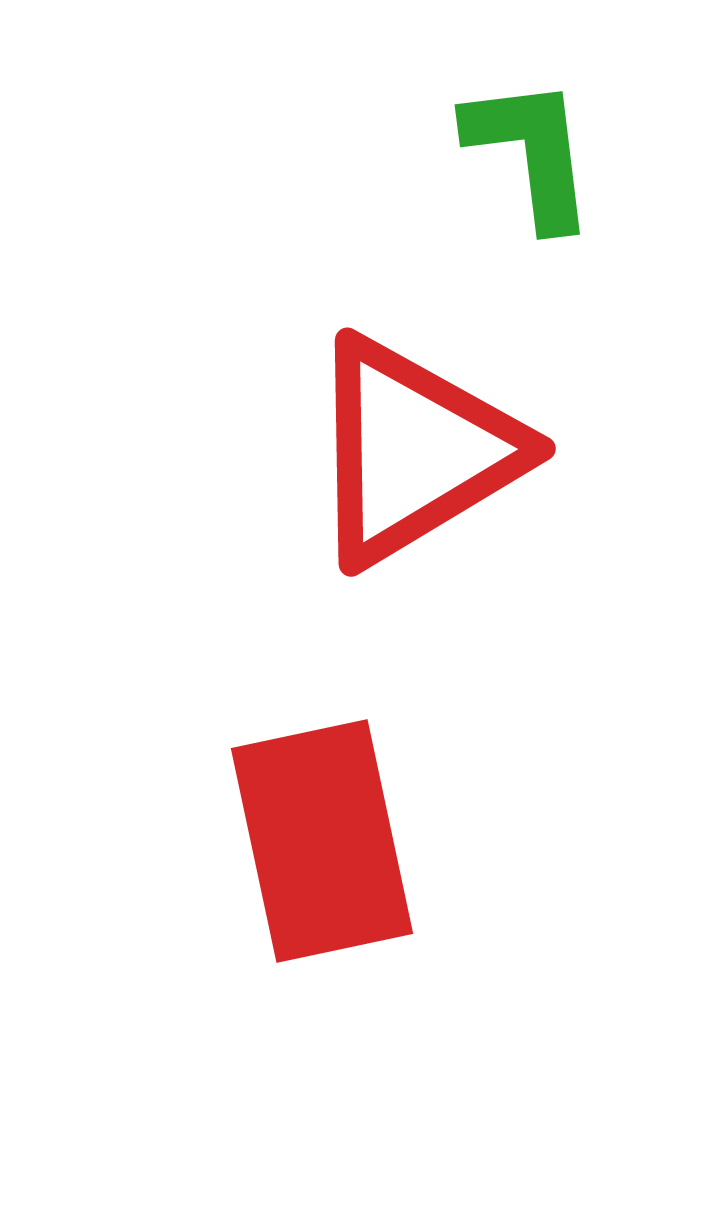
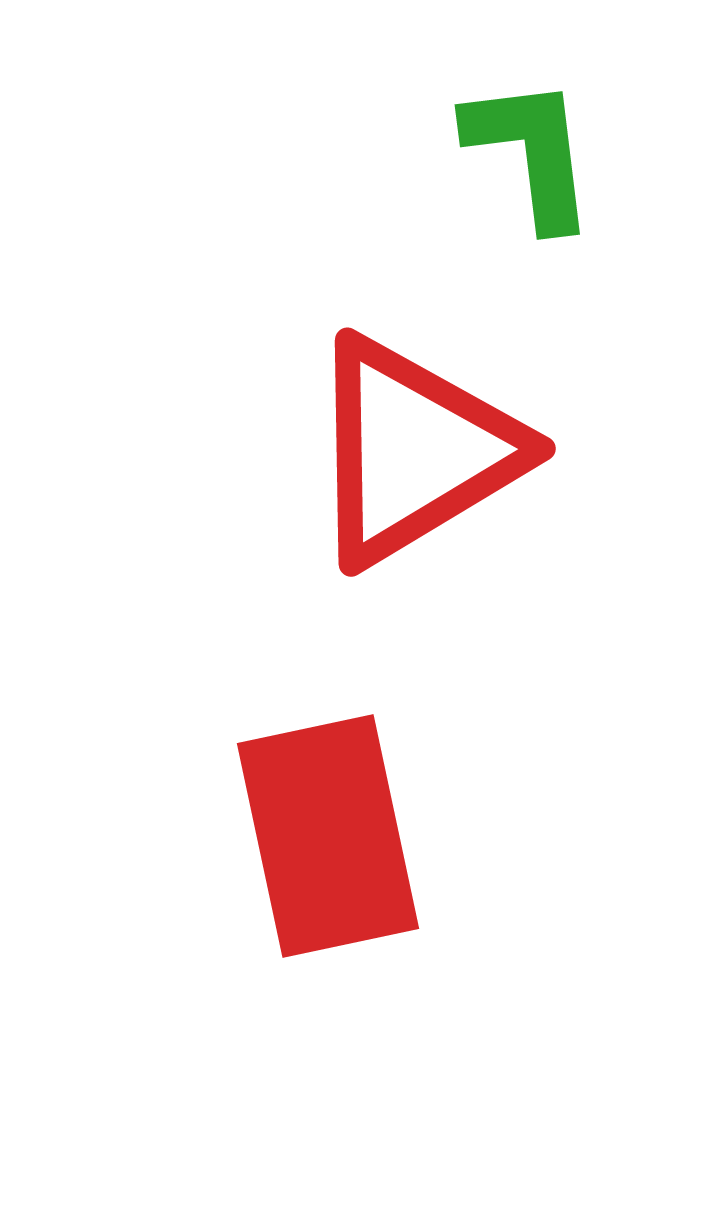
red rectangle: moved 6 px right, 5 px up
